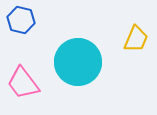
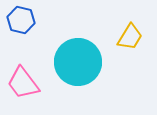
yellow trapezoid: moved 6 px left, 2 px up; rotated 8 degrees clockwise
